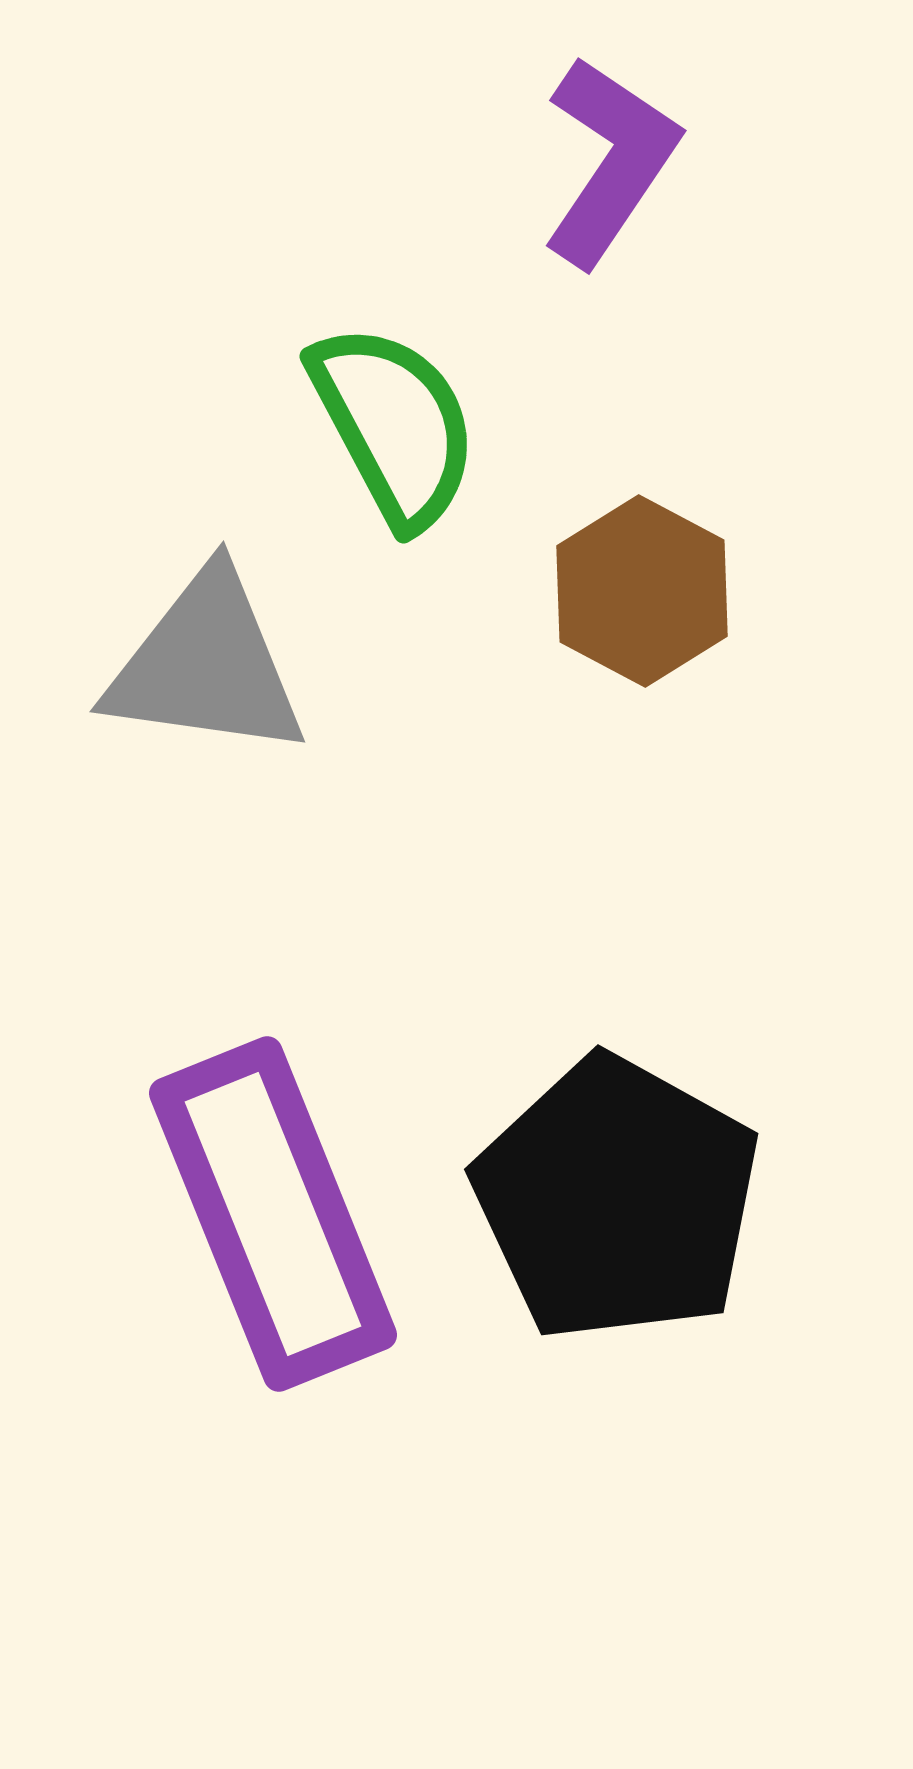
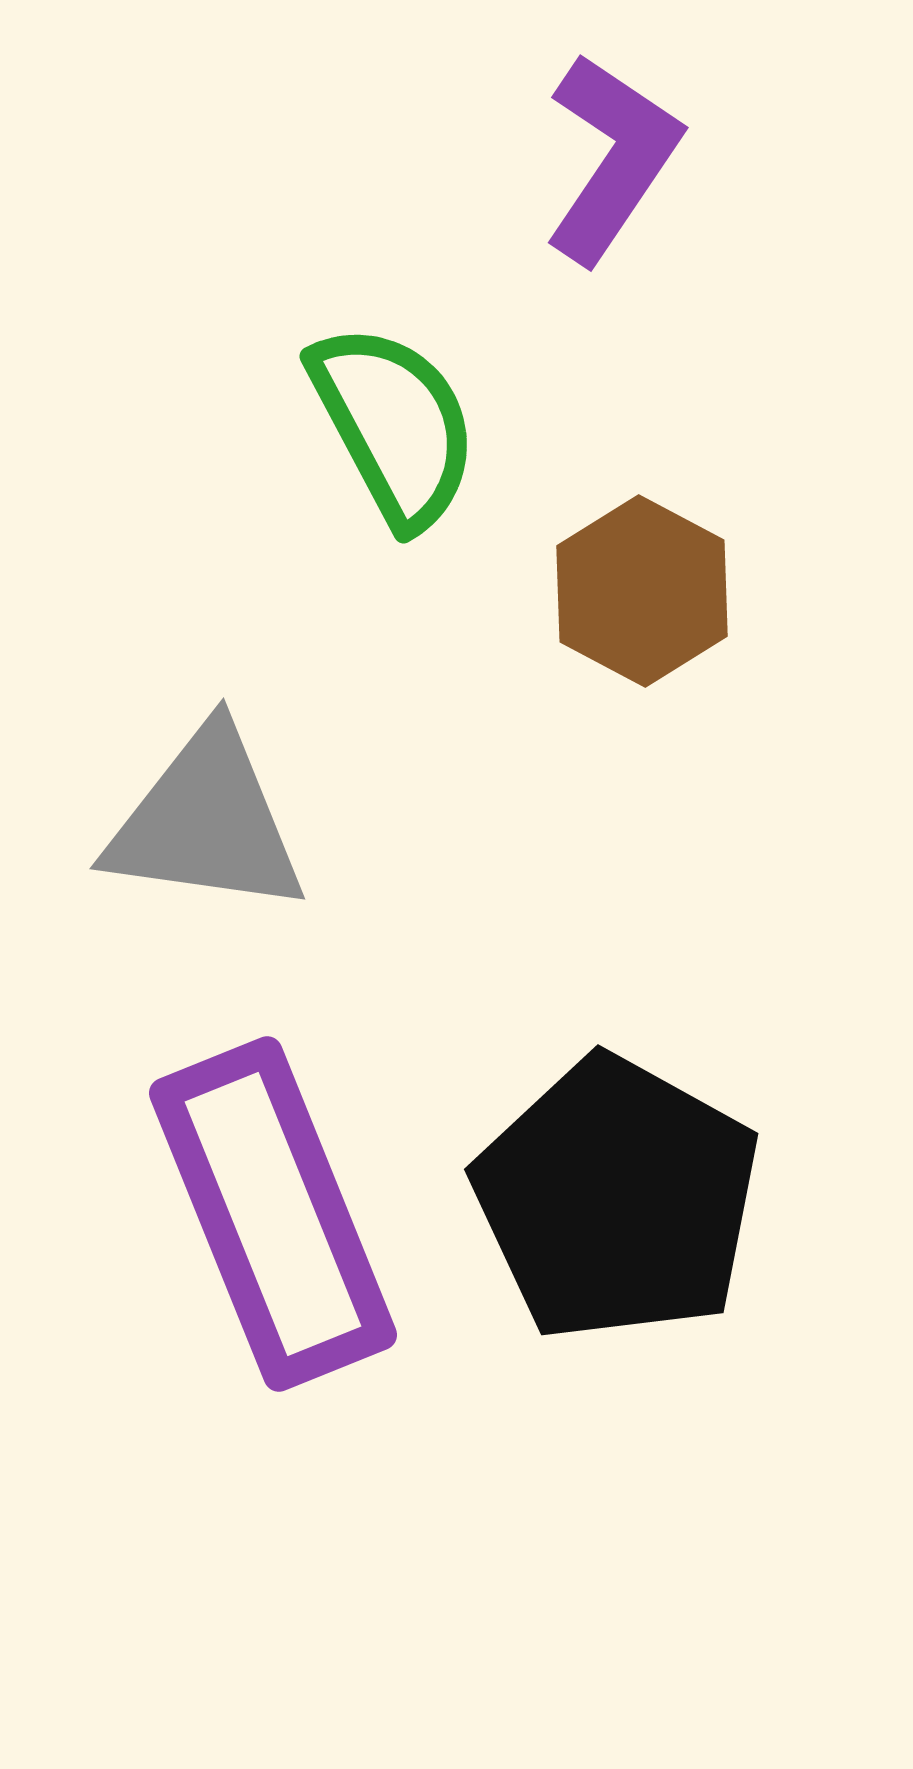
purple L-shape: moved 2 px right, 3 px up
gray triangle: moved 157 px down
